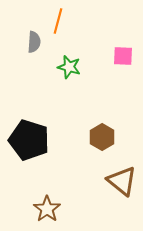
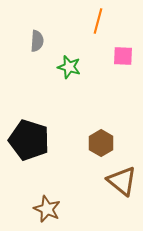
orange line: moved 40 px right
gray semicircle: moved 3 px right, 1 px up
brown hexagon: moved 1 px left, 6 px down
brown star: rotated 12 degrees counterclockwise
